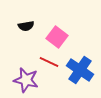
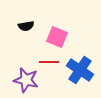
pink square: rotated 15 degrees counterclockwise
red line: rotated 24 degrees counterclockwise
